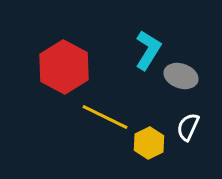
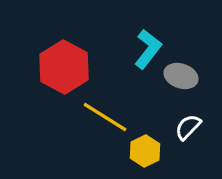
cyan L-shape: moved 1 px up; rotated 6 degrees clockwise
yellow line: rotated 6 degrees clockwise
white semicircle: rotated 20 degrees clockwise
yellow hexagon: moved 4 px left, 8 px down
